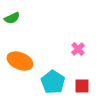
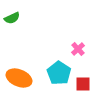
orange ellipse: moved 1 px left, 17 px down
cyan pentagon: moved 6 px right, 9 px up
red square: moved 1 px right, 2 px up
